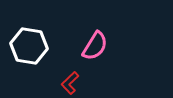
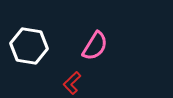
red L-shape: moved 2 px right
